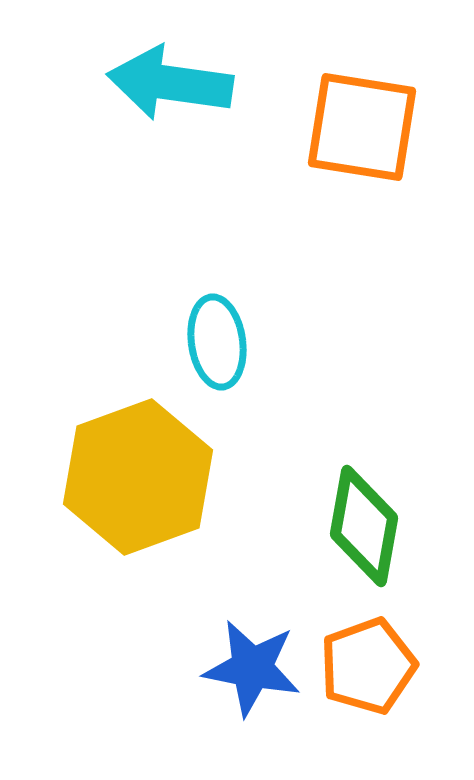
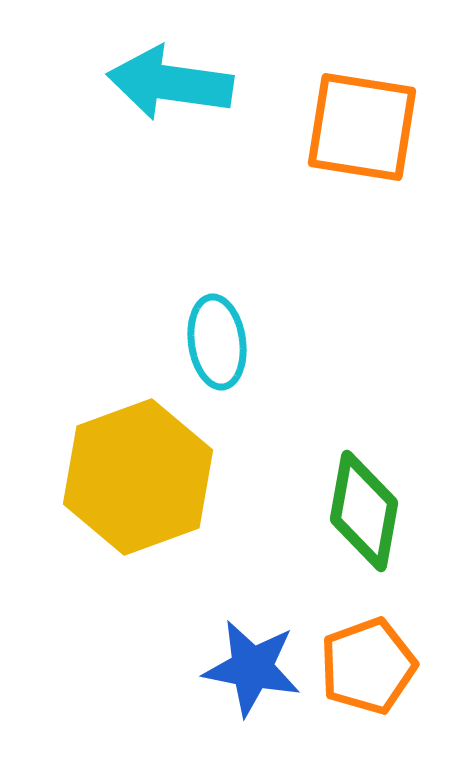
green diamond: moved 15 px up
